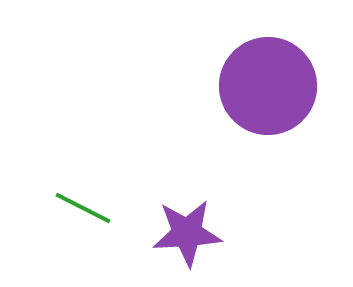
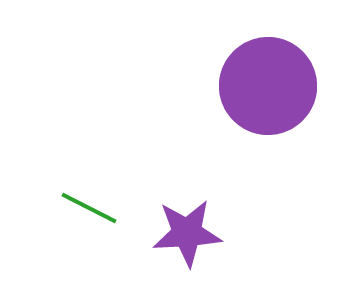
green line: moved 6 px right
